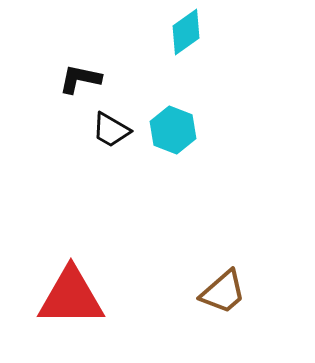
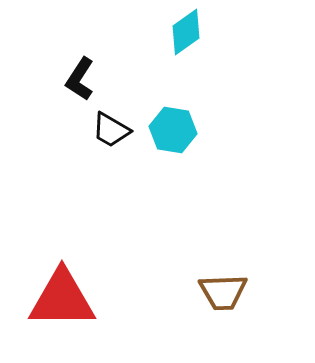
black L-shape: rotated 69 degrees counterclockwise
cyan hexagon: rotated 12 degrees counterclockwise
brown trapezoid: rotated 39 degrees clockwise
red triangle: moved 9 px left, 2 px down
